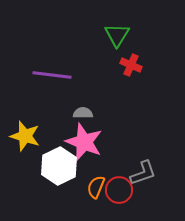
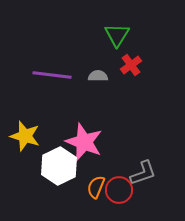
red cross: rotated 30 degrees clockwise
gray semicircle: moved 15 px right, 37 px up
